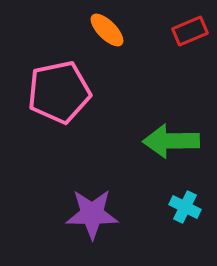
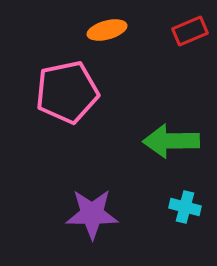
orange ellipse: rotated 60 degrees counterclockwise
pink pentagon: moved 8 px right
cyan cross: rotated 12 degrees counterclockwise
